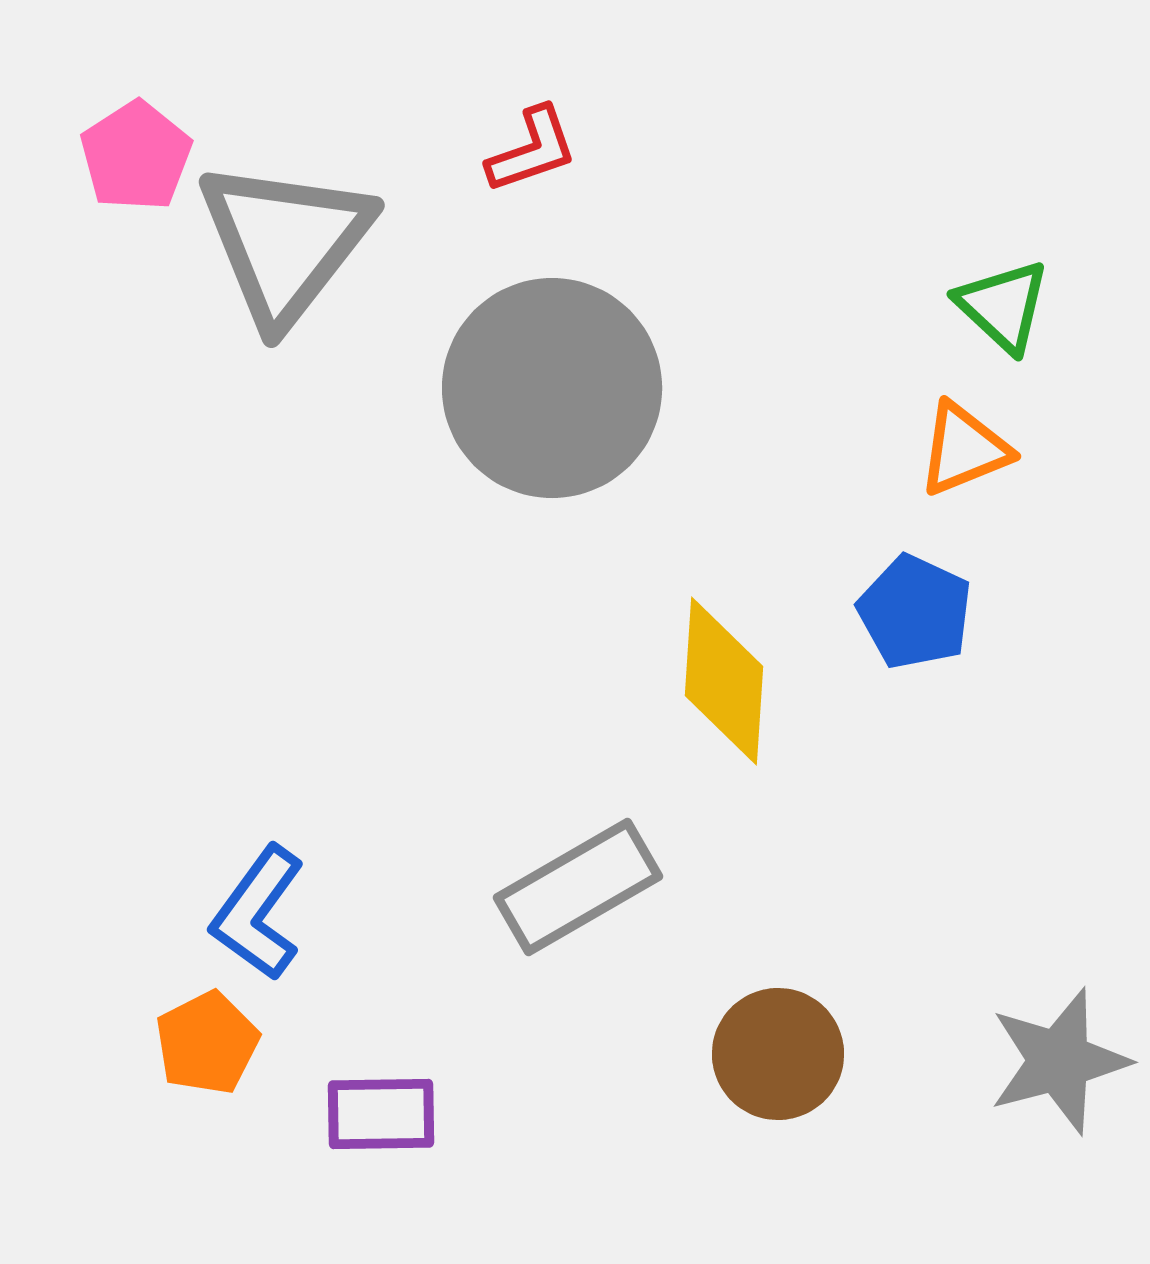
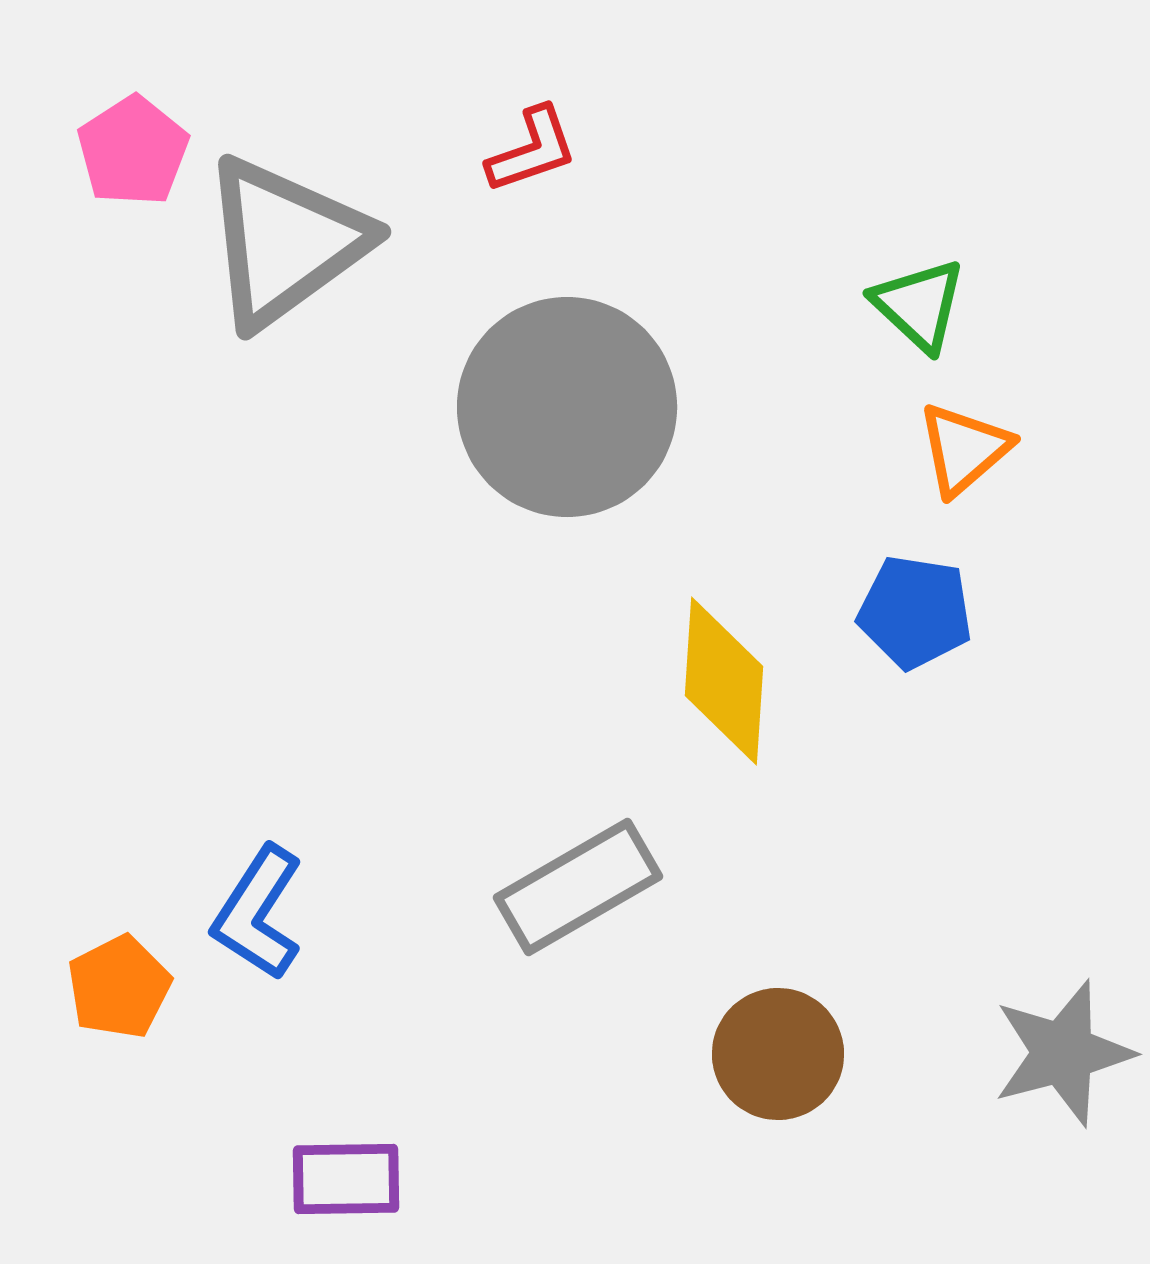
pink pentagon: moved 3 px left, 5 px up
gray triangle: rotated 16 degrees clockwise
green triangle: moved 84 px left, 1 px up
gray circle: moved 15 px right, 19 px down
orange triangle: rotated 19 degrees counterclockwise
blue pentagon: rotated 16 degrees counterclockwise
blue L-shape: rotated 3 degrees counterclockwise
orange pentagon: moved 88 px left, 56 px up
gray star: moved 4 px right, 8 px up
purple rectangle: moved 35 px left, 65 px down
